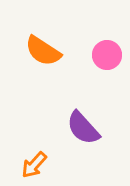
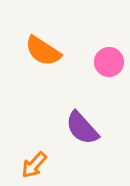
pink circle: moved 2 px right, 7 px down
purple semicircle: moved 1 px left
